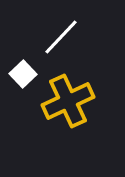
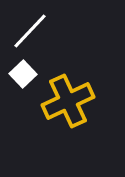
white line: moved 31 px left, 6 px up
